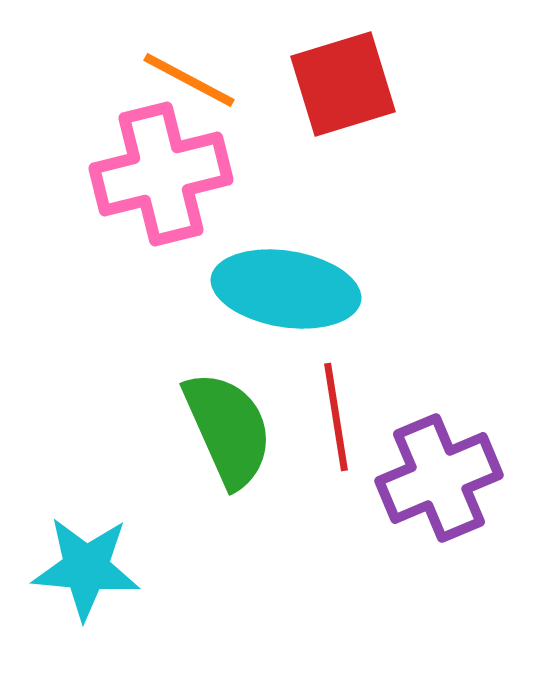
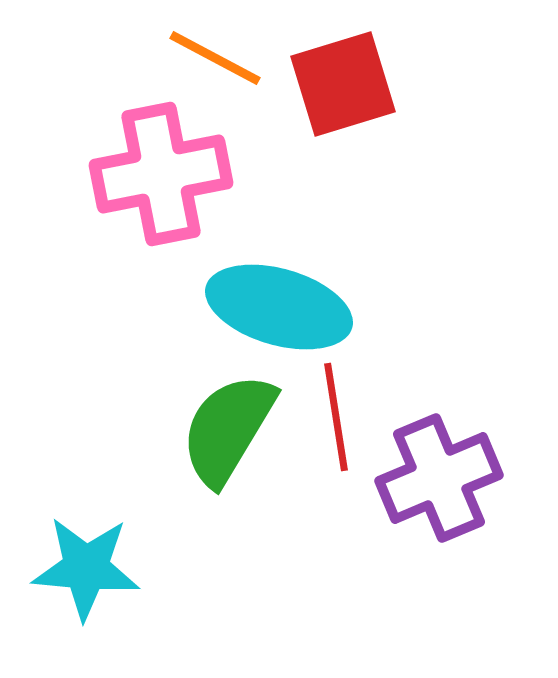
orange line: moved 26 px right, 22 px up
pink cross: rotated 3 degrees clockwise
cyan ellipse: moved 7 px left, 18 px down; rotated 7 degrees clockwise
green semicircle: rotated 125 degrees counterclockwise
